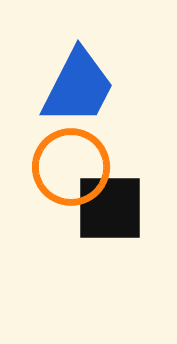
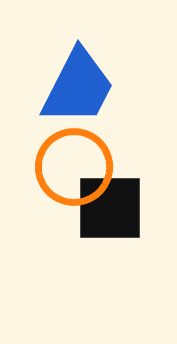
orange circle: moved 3 px right
